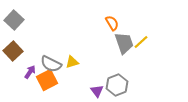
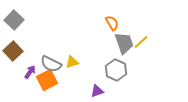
gray hexagon: moved 1 px left, 15 px up; rotated 15 degrees counterclockwise
purple triangle: rotated 48 degrees clockwise
